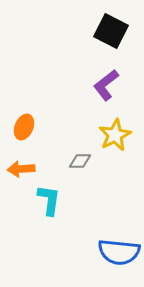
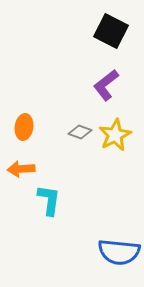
orange ellipse: rotated 15 degrees counterclockwise
gray diamond: moved 29 px up; rotated 20 degrees clockwise
